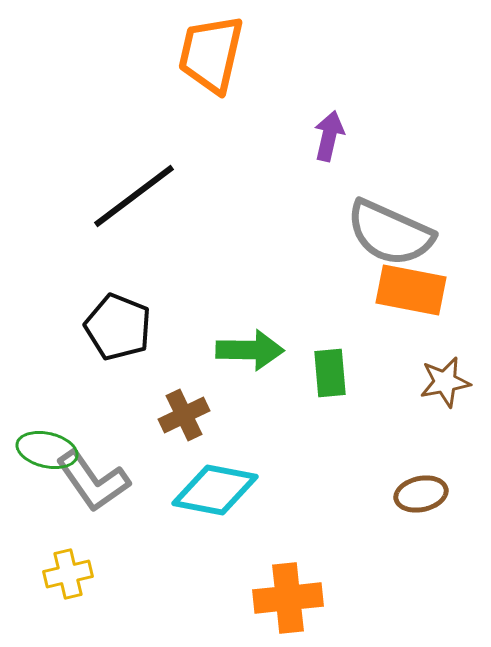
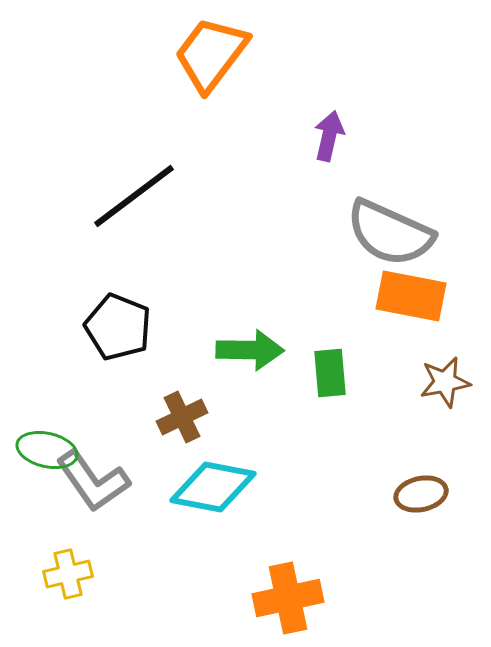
orange trapezoid: rotated 24 degrees clockwise
orange rectangle: moved 6 px down
brown cross: moved 2 px left, 2 px down
cyan diamond: moved 2 px left, 3 px up
orange cross: rotated 6 degrees counterclockwise
